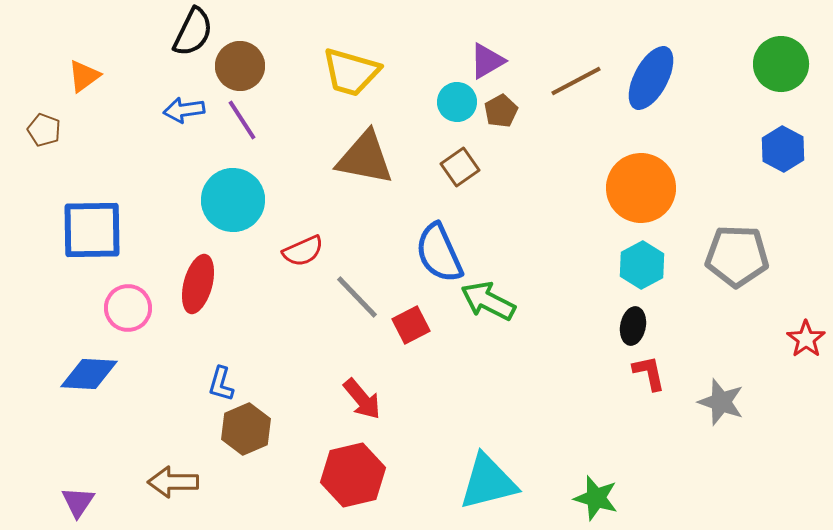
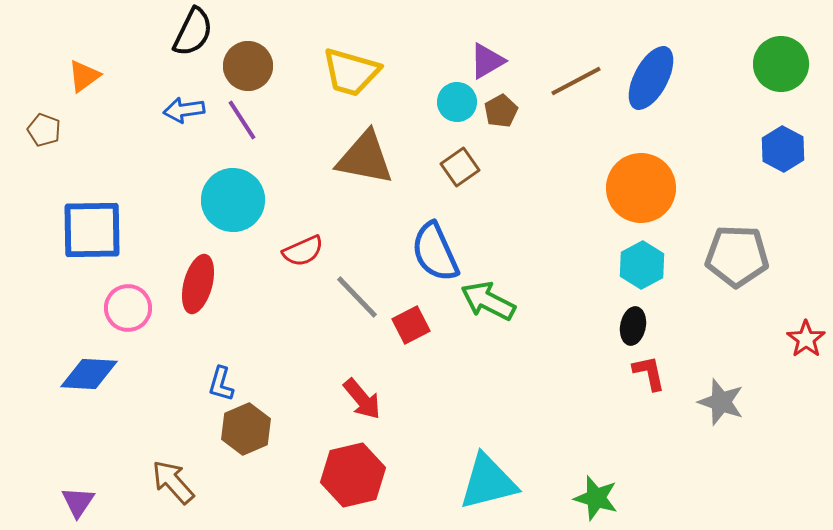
brown circle at (240, 66): moved 8 px right
blue semicircle at (439, 253): moved 4 px left, 1 px up
brown arrow at (173, 482): rotated 48 degrees clockwise
